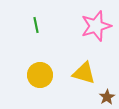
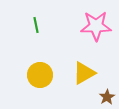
pink star: rotated 16 degrees clockwise
yellow triangle: rotated 45 degrees counterclockwise
